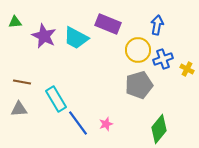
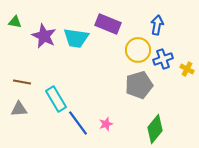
green triangle: rotated 16 degrees clockwise
cyan trapezoid: rotated 20 degrees counterclockwise
green diamond: moved 4 px left
